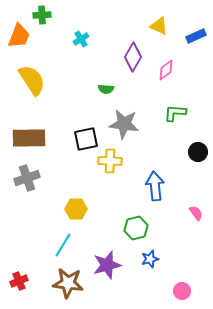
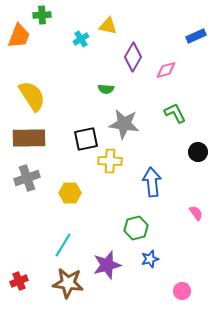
yellow triangle: moved 51 px left; rotated 12 degrees counterclockwise
pink diamond: rotated 20 degrees clockwise
yellow semicircle: moved 16 px down
green L-shape: rotated 60 degrees clockwise
blue arrow: moved 3 px left, 4 px up
yellow hexagon: moved 6 px left, 16 px up
